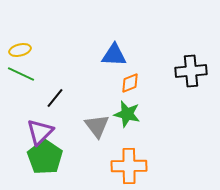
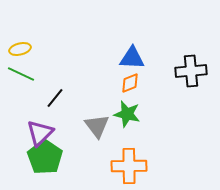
yellow ellipse: moved 1 px up
blue triangle: moved 18 px right, 3 px down
purple triangle: moved 1 px down
